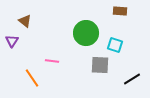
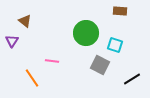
gray square: rotated 24 degrees clockwise
